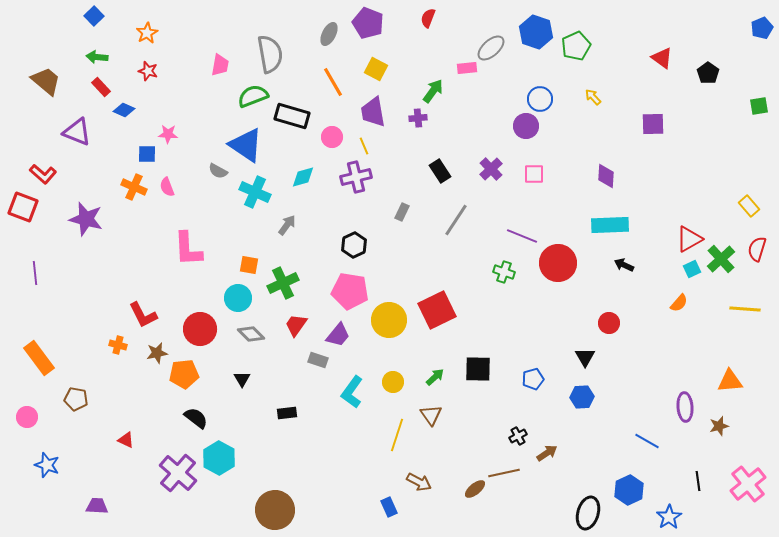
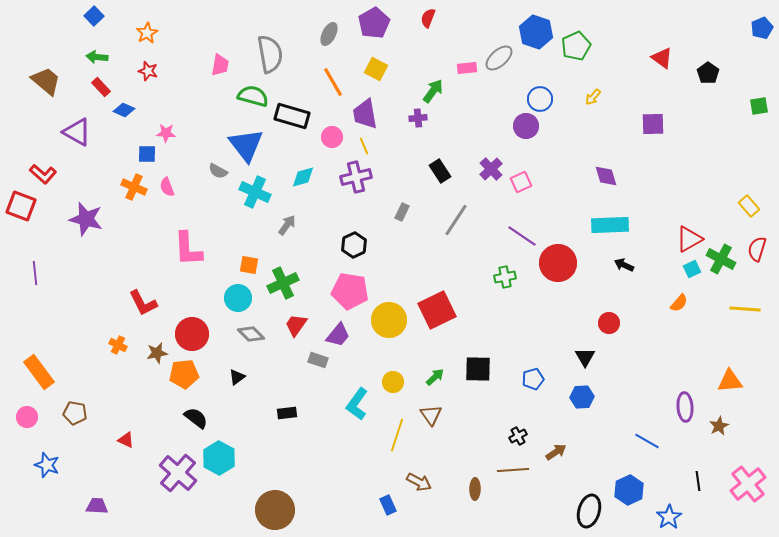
purple pentagon at (368, 23): moved 6 px right; rotated 20 degrees clockwise
gray ellipse at (491, 48): moved 8 px right, 10 px down
green semicircle at (253, 96): rotated 36 degrees clockwise
yellow arrow at (593, 97): rotated 96 degrees counterclockwise
purple trapezoid at (373, 112): moved 8 px left, 2 px down
purple triangle at (77, 132): rotated 8 degrees clockwise
pink star at (168, 134): moved 2 px left, 1 px up
blue triangle at (246, 145): rotated 18 degrees clockwise
pink square at (534, 174): moved 13 px left, 8 px down; rotated 25 degrees counterclockwise
purple diamond at (606, 176): rotated 20 degrees counterclockwise
red square at (23, 207): moved 2 px left, 1 px up
purple line at (522, 236): rotated 12 degrees clockwise
green cross at (721, 259): rotated 20 degrees counterclockwise
green cross at (504, 272): moved 1 px right, 5 px down; rotated 30 degrees counterclockwise
red L-shape at (143, 315): moved 12 px up
red circle at (200, 329): moved 8 px left, 5 px down
orange cross at (118, 345): rotated 12 degrees clockwise
orange rectangle at (39, 358): moved 14 px down
black triangle at (242, 379): moved 5 px left, 2 px up; rotated 24 degrees clockwise
cyan L-shape at (352, 392): moved 5 px right, 12 px down
brown pentagon at (76, 399): moved 1 px left, 14 px down
brown star at (719, 426): rotated 12 degrees counterclockwise
brown arrow at (547, 453): moved 9 px right, 1 px up
brown line at (504, 473): moved 9 px right, 3 px up; rotated 8 degrees clockwise
brown ellipse at (475, 489): rotated 50 degrees counterclockwise
blue rectangle at (389, 507): moved 1 px left, 2 px up
black ellipse at (588, 513): moved 1 px right, 2 px up
